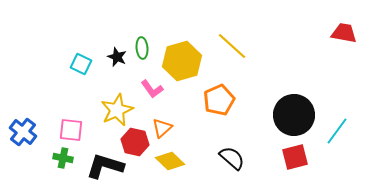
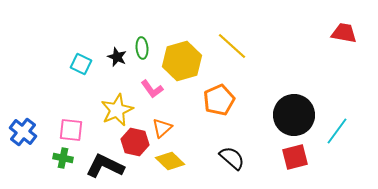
black L-shape: rotated 9 degrees clockwise
